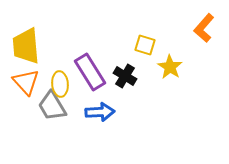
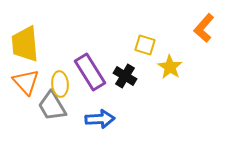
yellow trapezoid: moved 1 px left, 2 px up
blue arrow: moved 7 px down
